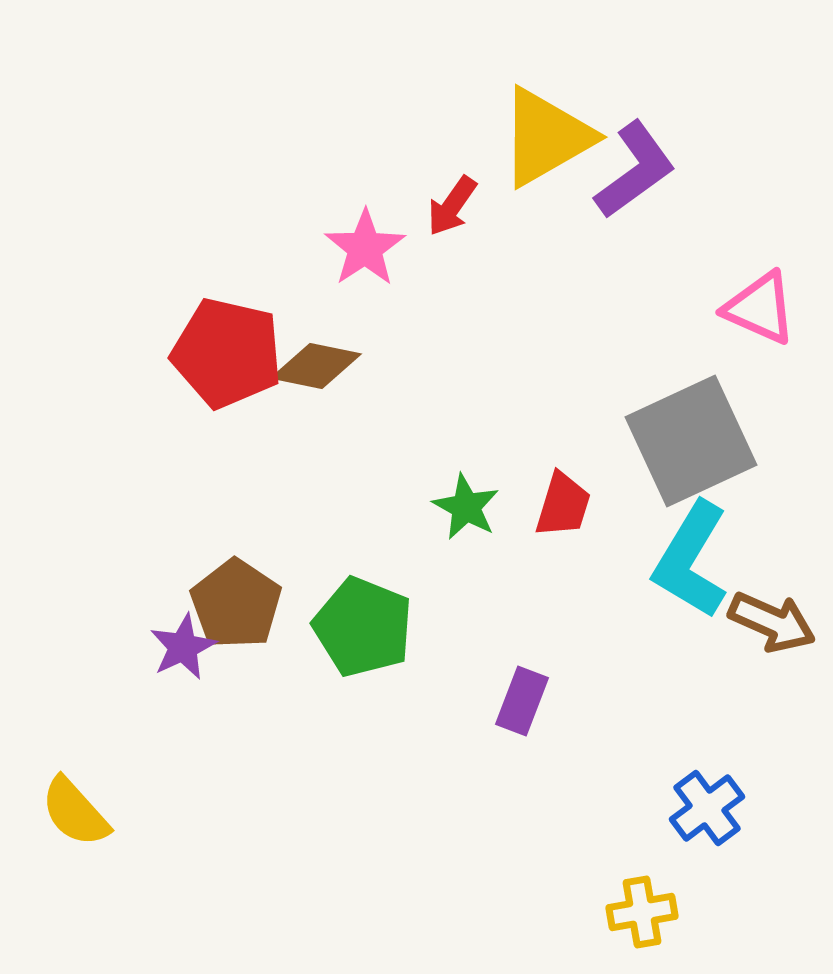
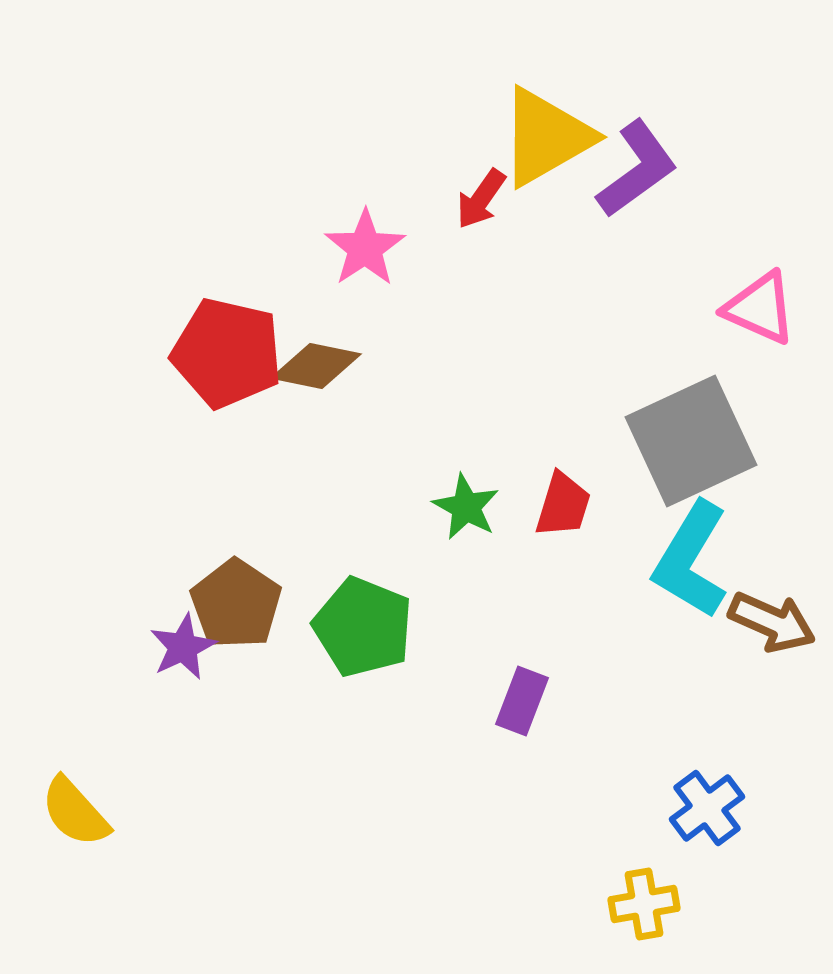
purple L-shape: moved 2 px right, 1 px up
red arrow: moved 29 px right, 7 px up
yellow cross: moved 2 px right, 8 px up
